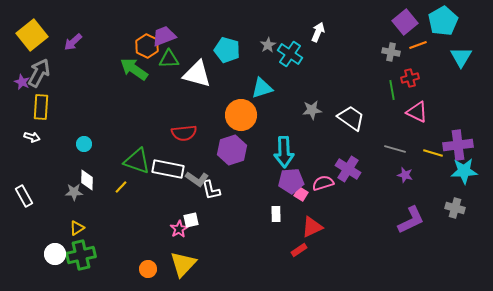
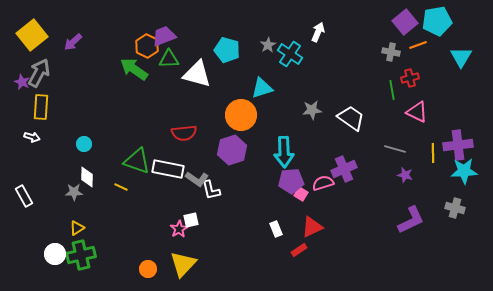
cyan pentagon at (443, 21): moved 6 px left; rotated 20 degrees clockwise
yellow line at (433, 153): rotated 72 degrees clockwise
purple cross at (348, 169): moved 4 px left; rotated 35 degrees clockwise
white diamond at (87, 180): moved 3 px up
yellow line at (121, 187): rotated 72 degrees clockwise
white rectangle at (276, 214): moved 15 px down; rotated 21 degrees counterclockwise
